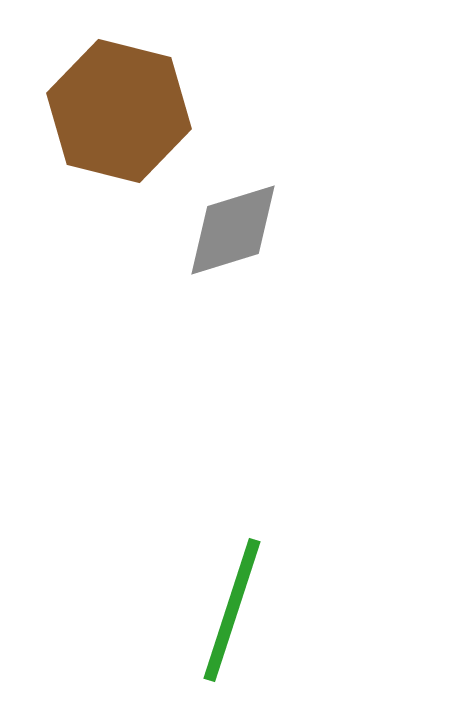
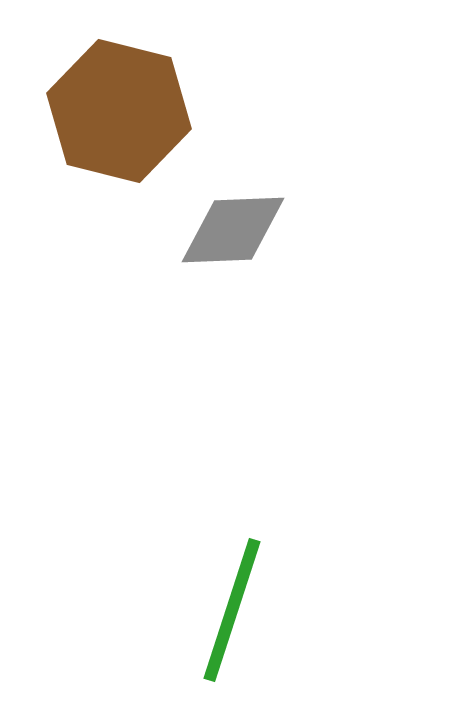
gray diamond: rotated 15 degrees clockwise
